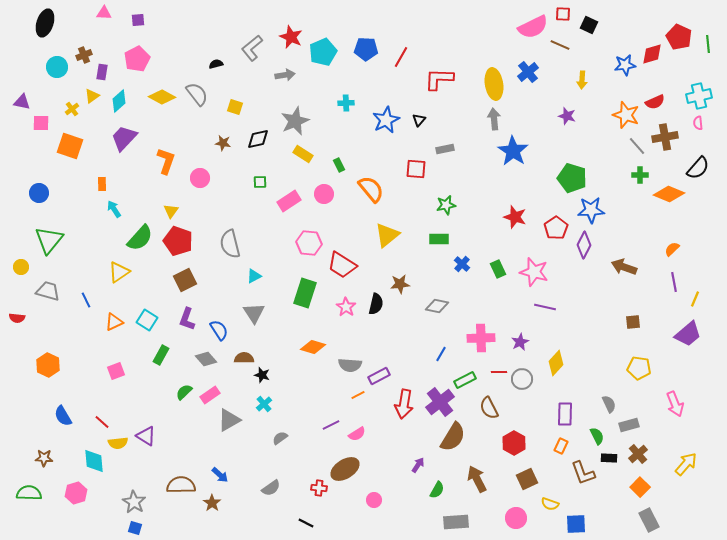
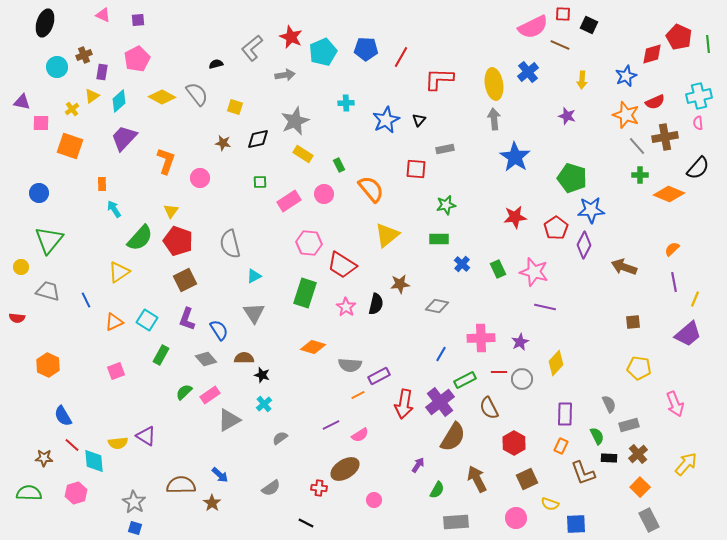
pink triangle at (104, 13): moved 1 px left, 2 px down; rotated 21 degrees clockwise
blue star at (625, 65): moved 1 px right, 11 px down; rotated 15 degrees counterclockwise
blue star at (513, 151): moved 2 px right, 6 px down
red star at (515, 217): rotated 25 degrees counterclockwise
red line at (102, 422): moved 30 px left, 23 px down
pink semicircle at (357, 434): moved 3 px right, 1 px down
